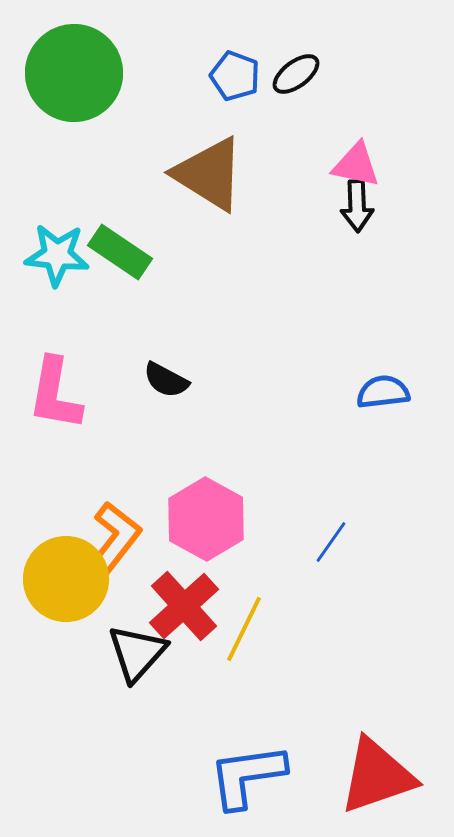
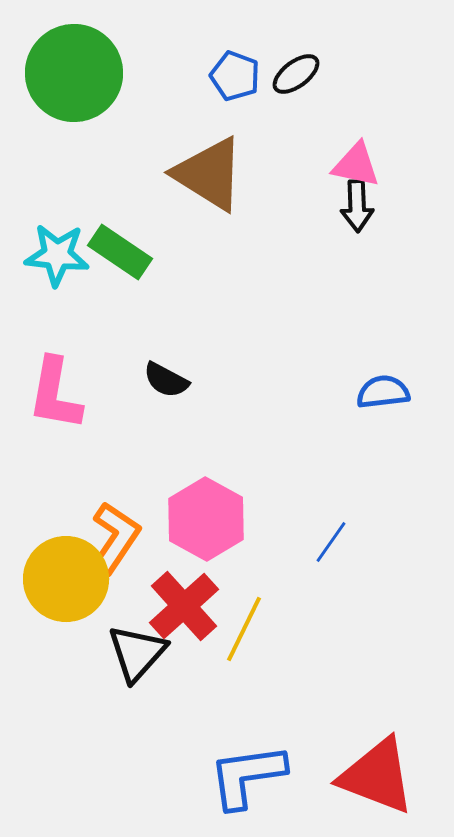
orange L-shape: rotated 4 degrees counterclockwise
red triangle: rotated 40 degrees clockwise
